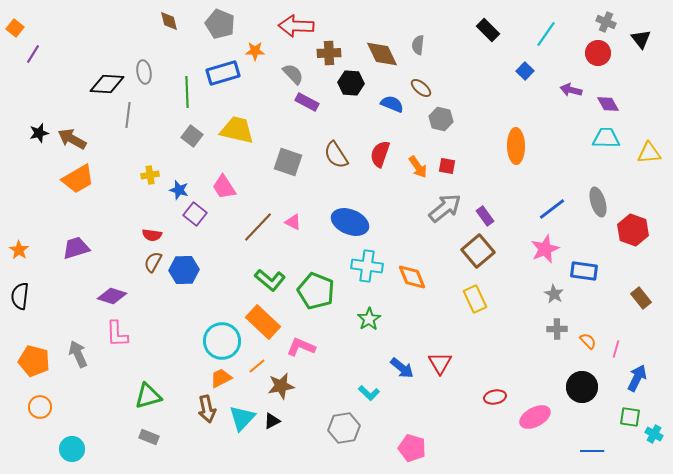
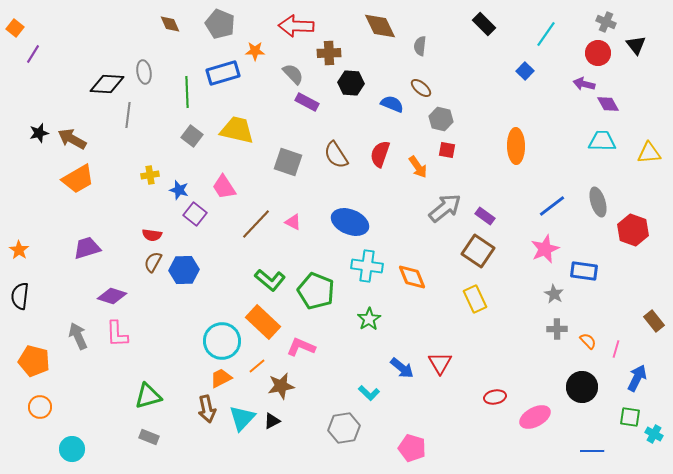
brown diamond at (169, 21): moved 1 px right, 3 px down; rotated 10 degrees counterclockwise
black rectangle at (488, 30): moved 4 px left, 6 px up
black triangle at (641, 39): moved 5 px left, 6 px down
gray semicircle at (418, 45): moved 2 px right, 1 px down
brown diamond at (382, 54): moved 2 px left, 28 px up
purple arrow at (571, 90): moved 13 px right, 6 px up
cyan trapezoid at (606, 138): moved 4 px left, 3 px down
red square at (447, 166): moved 16 px up
blue line at (552, 209): moved 3 px up
purple rectangle at (485, 216): rotated 18 degrees counterclockwise
brown line at (258, 227): moved 2 px left, 3 px up
purple trapezoid at (76, 248): moved 11 px right
brown square at (478, 251): rotated 16 degrees counterclockwise
brown rectangle at (641, 298): moved 13 px right, 23 px down
gray arrow at (78, 354): moved 18 px up
